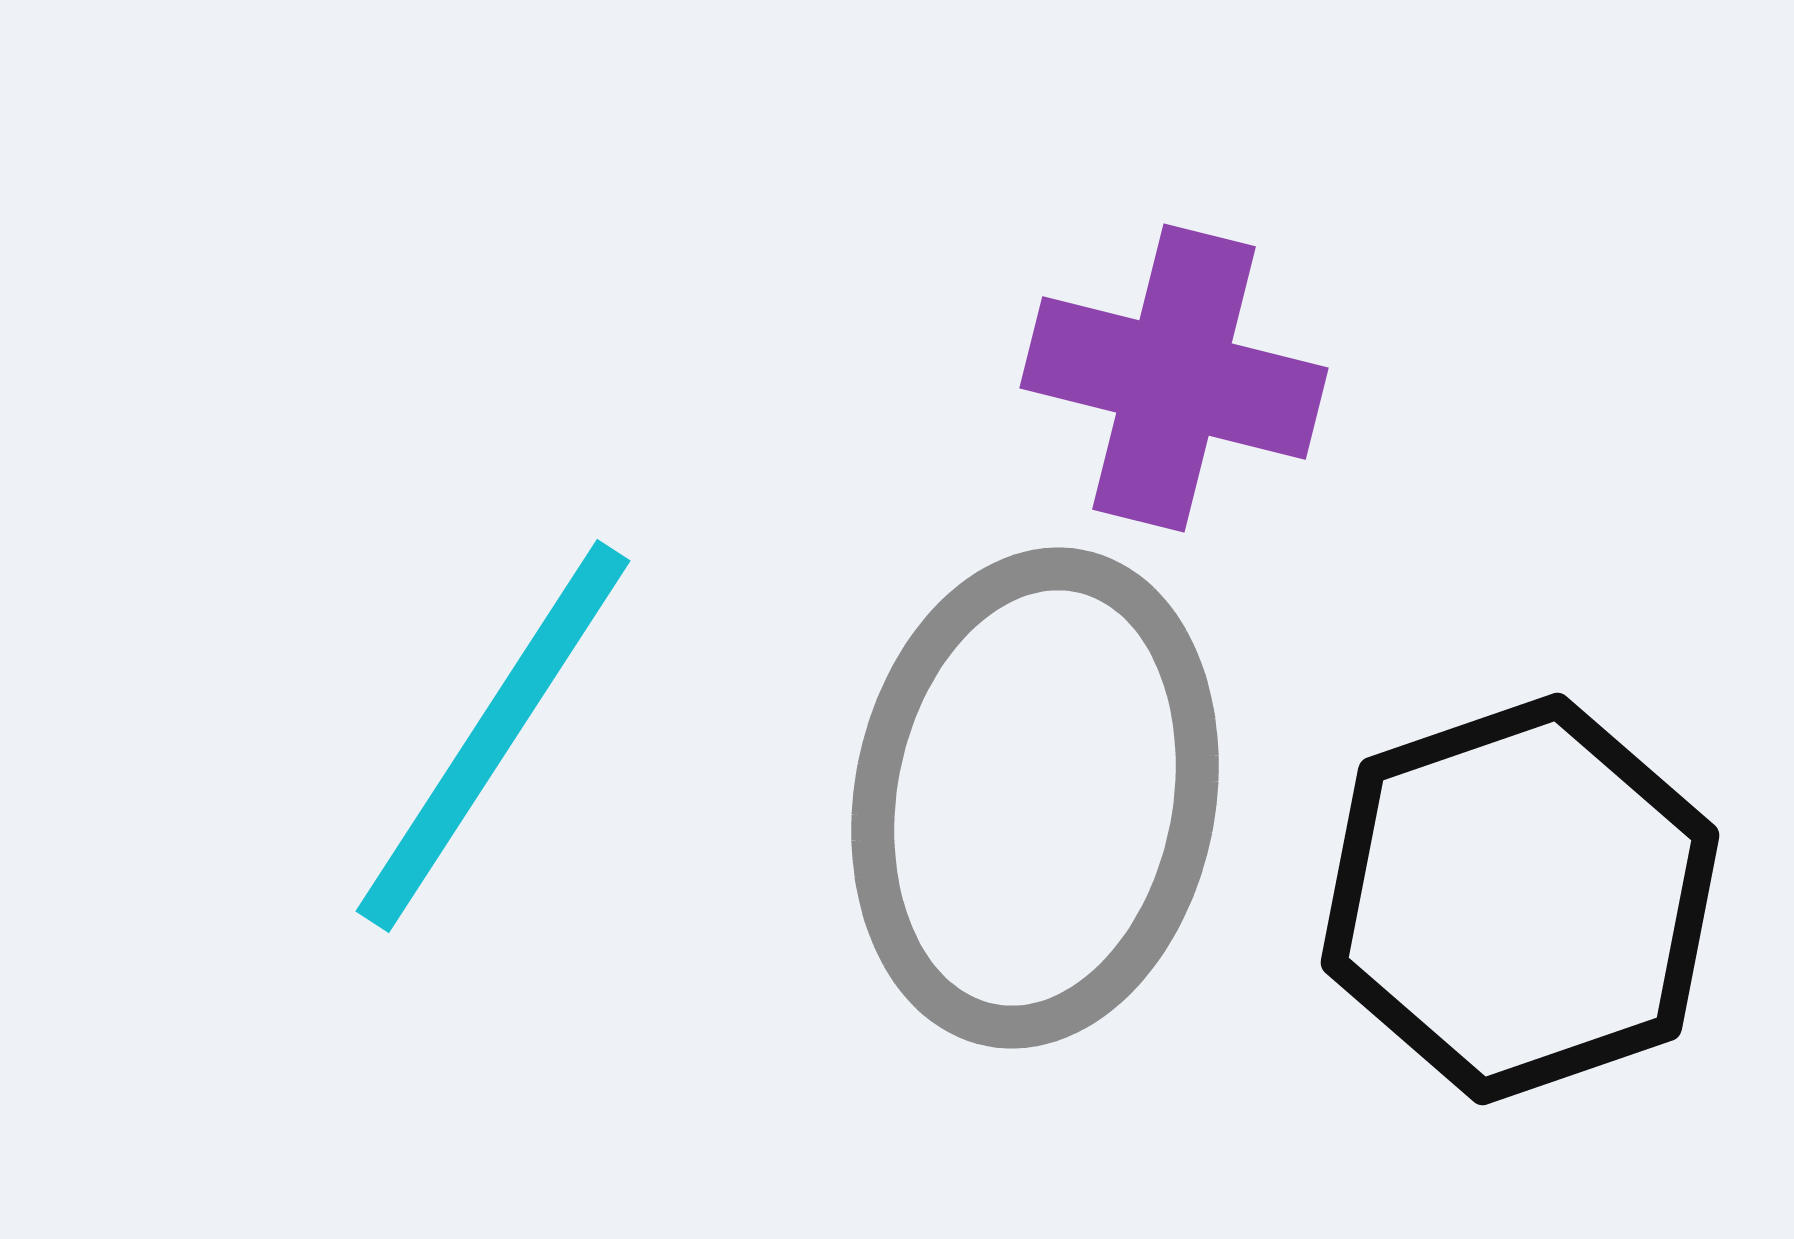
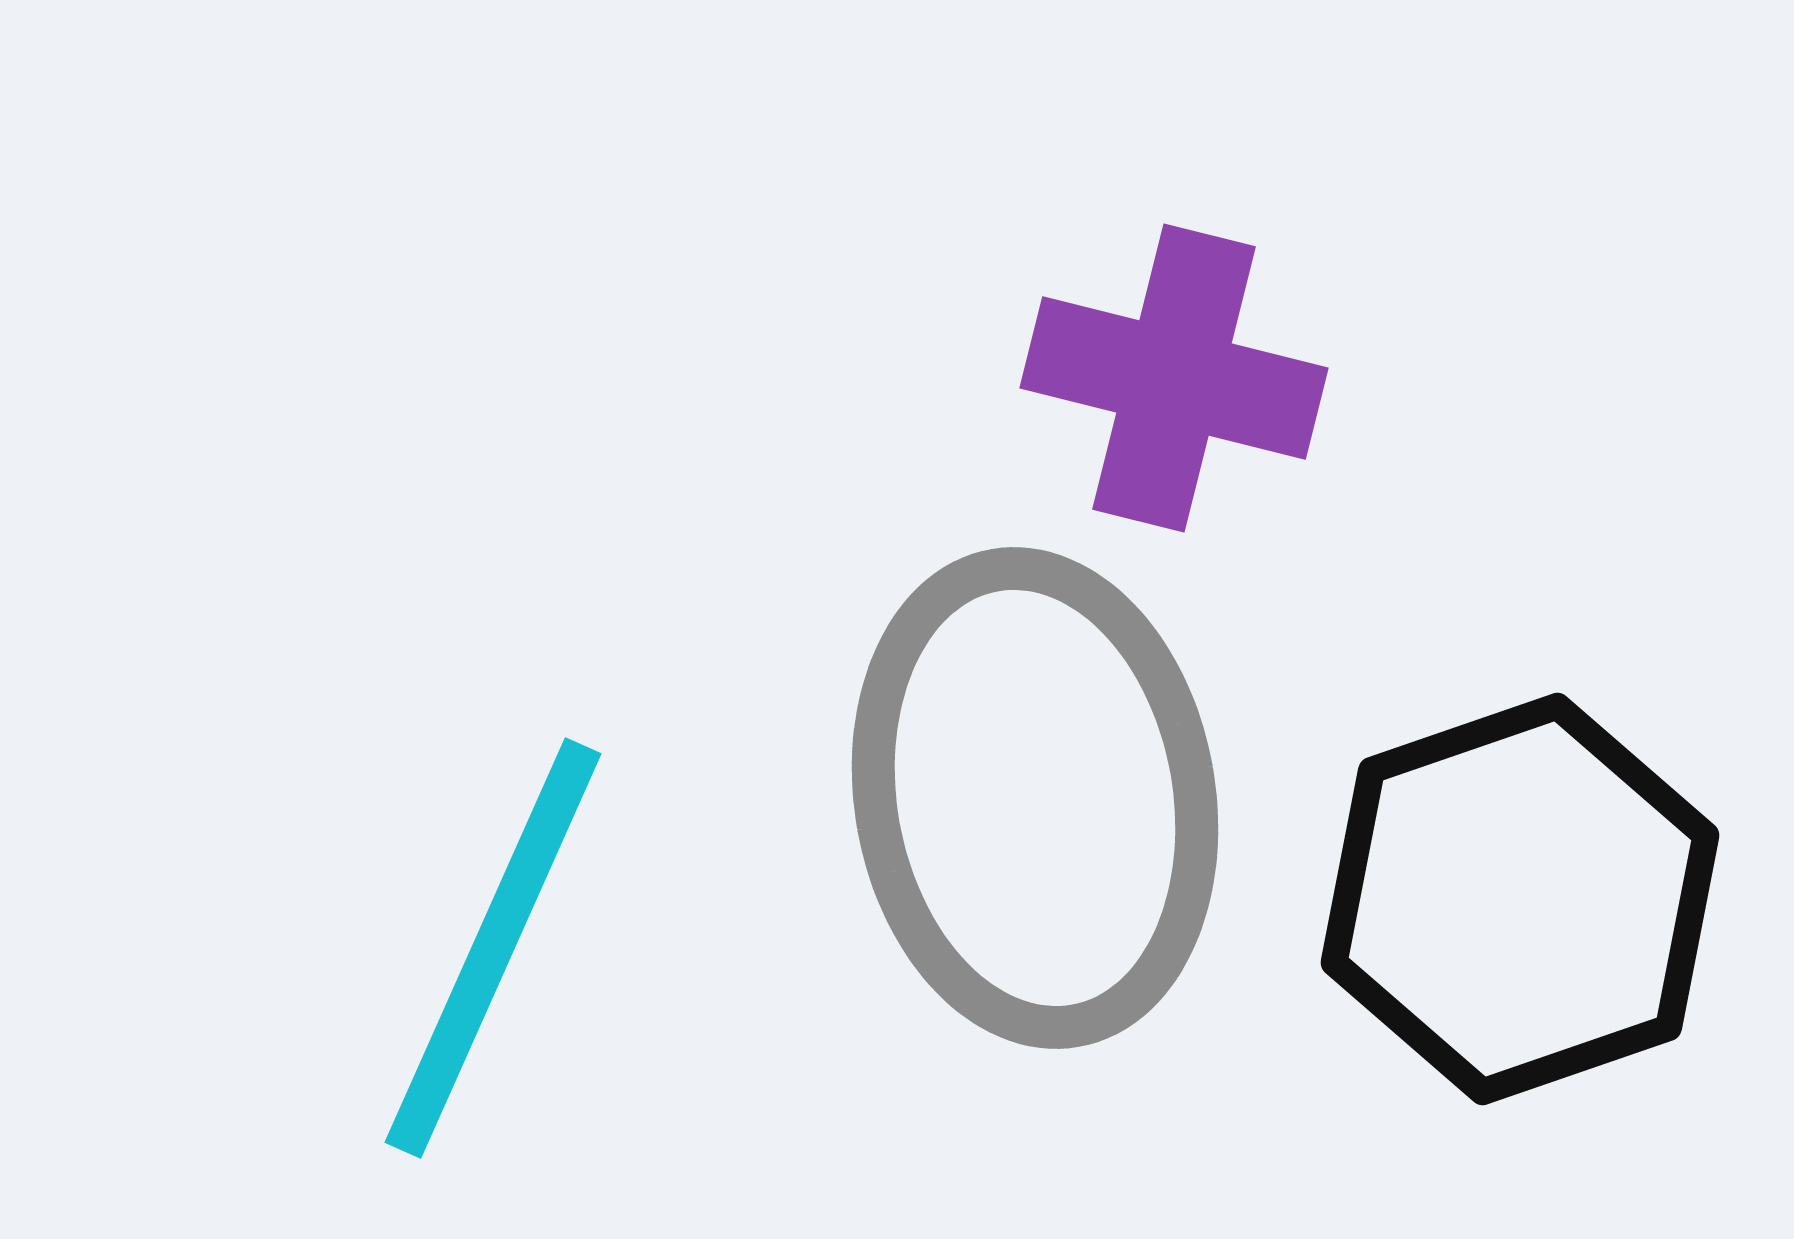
cyan line: moved 212 px down; rotated 9 degrees counterclockwise
gray ellipse: rotated 21 degrees counterclockwise
